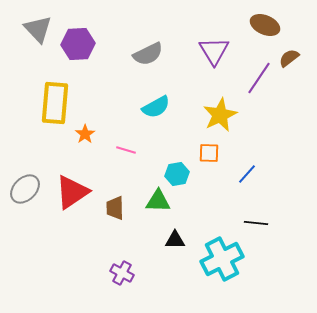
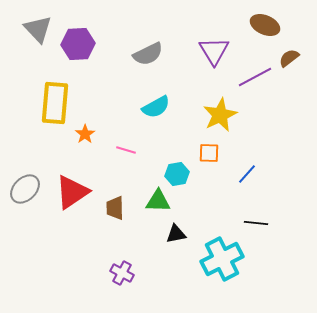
purple line: moved 4 px left, 1 px up; rotated 28 degrees clockwise
black triangle: moved 1 px right, 6 px up; rotated 10 degrees counterclockwise
